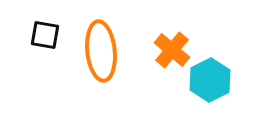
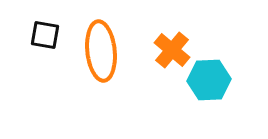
cyan hexagon: moved 1 px left; rotated 24 degrees clockwise
